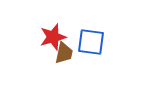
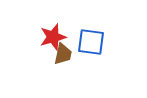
brown trapezoid: moved 1 px left, 1 px down
